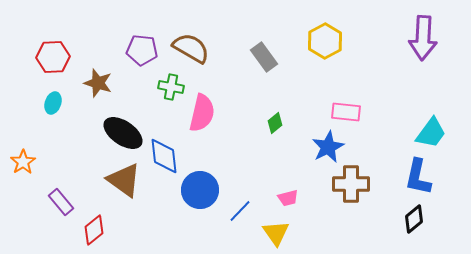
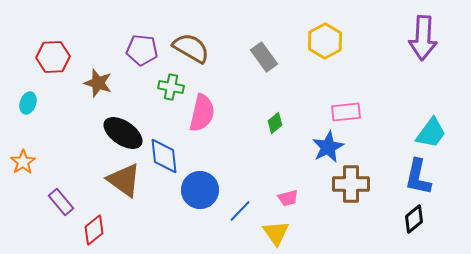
cyan ellipse: moved 25 px left
pink rectangle: rotated 12 degrees counterclockwise
